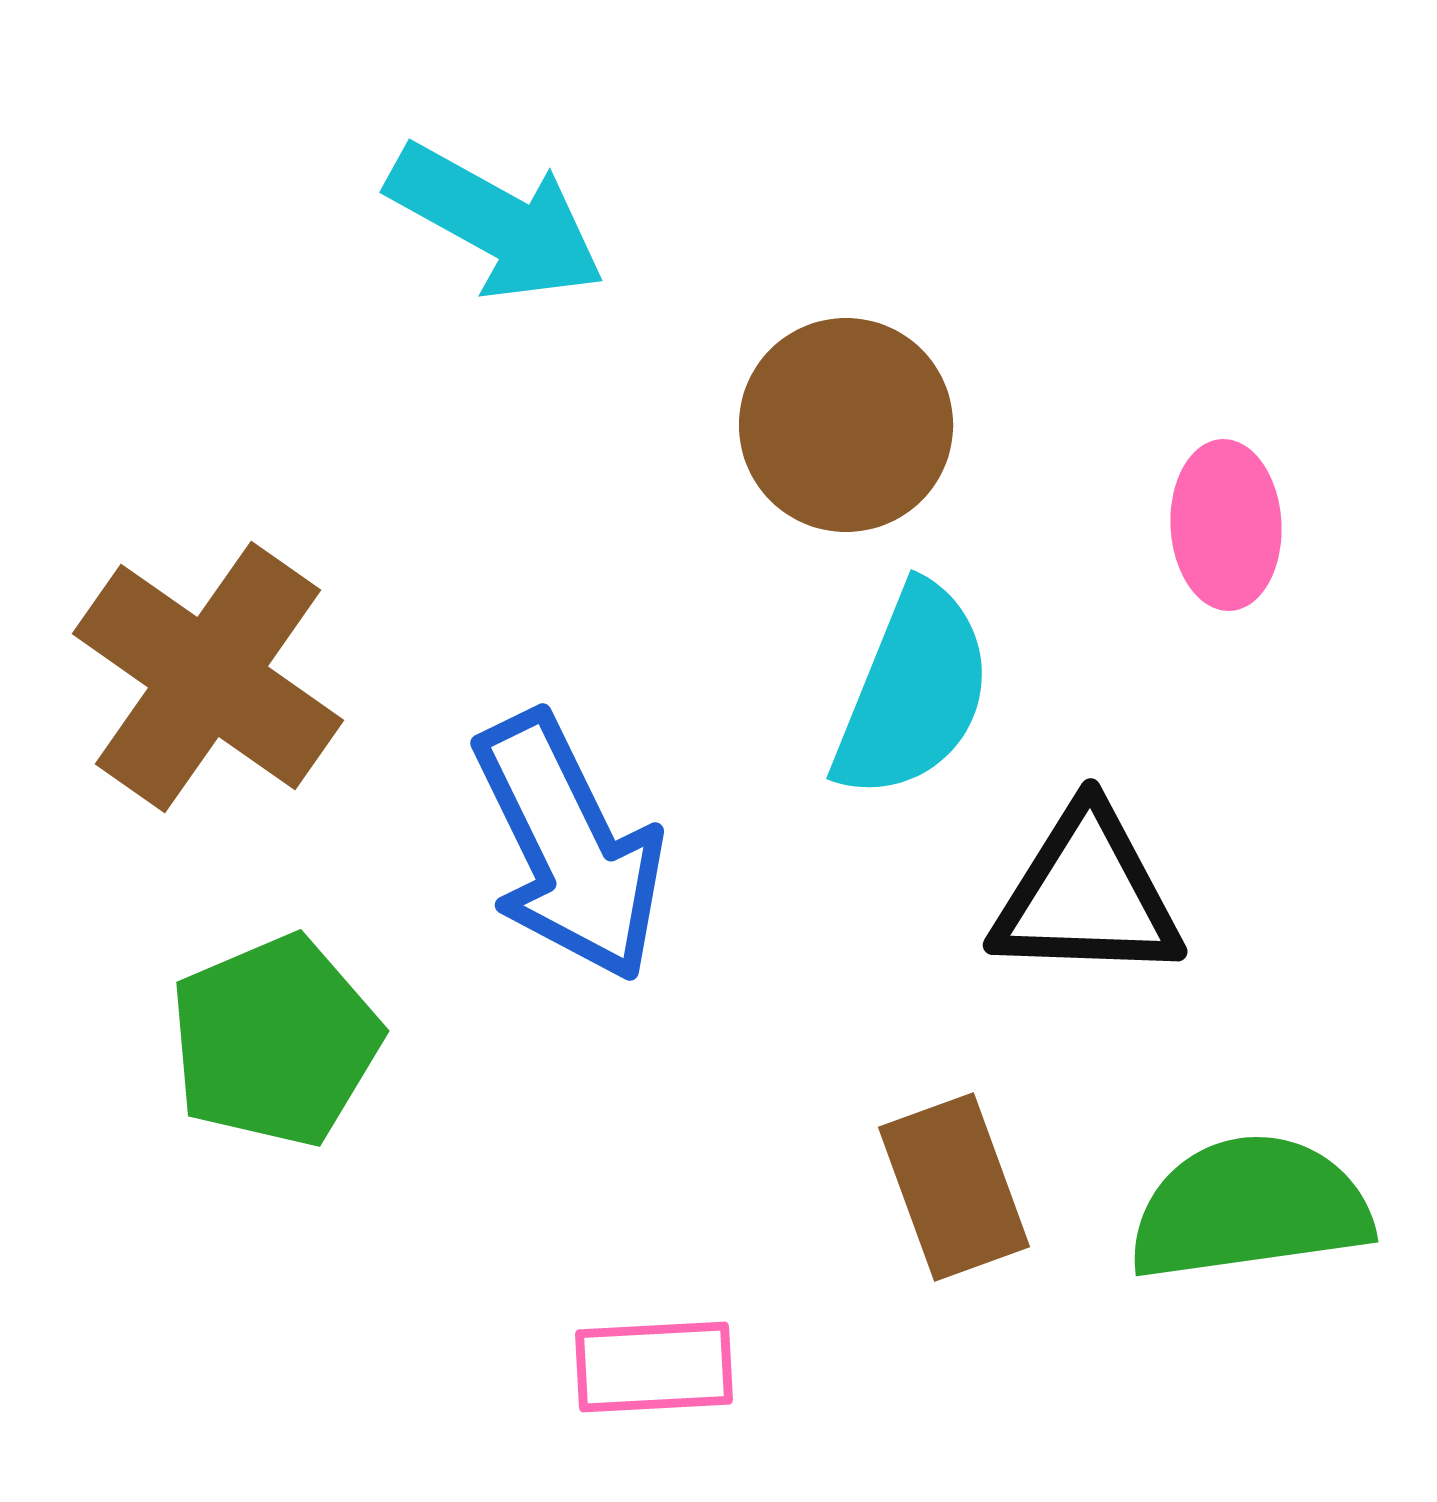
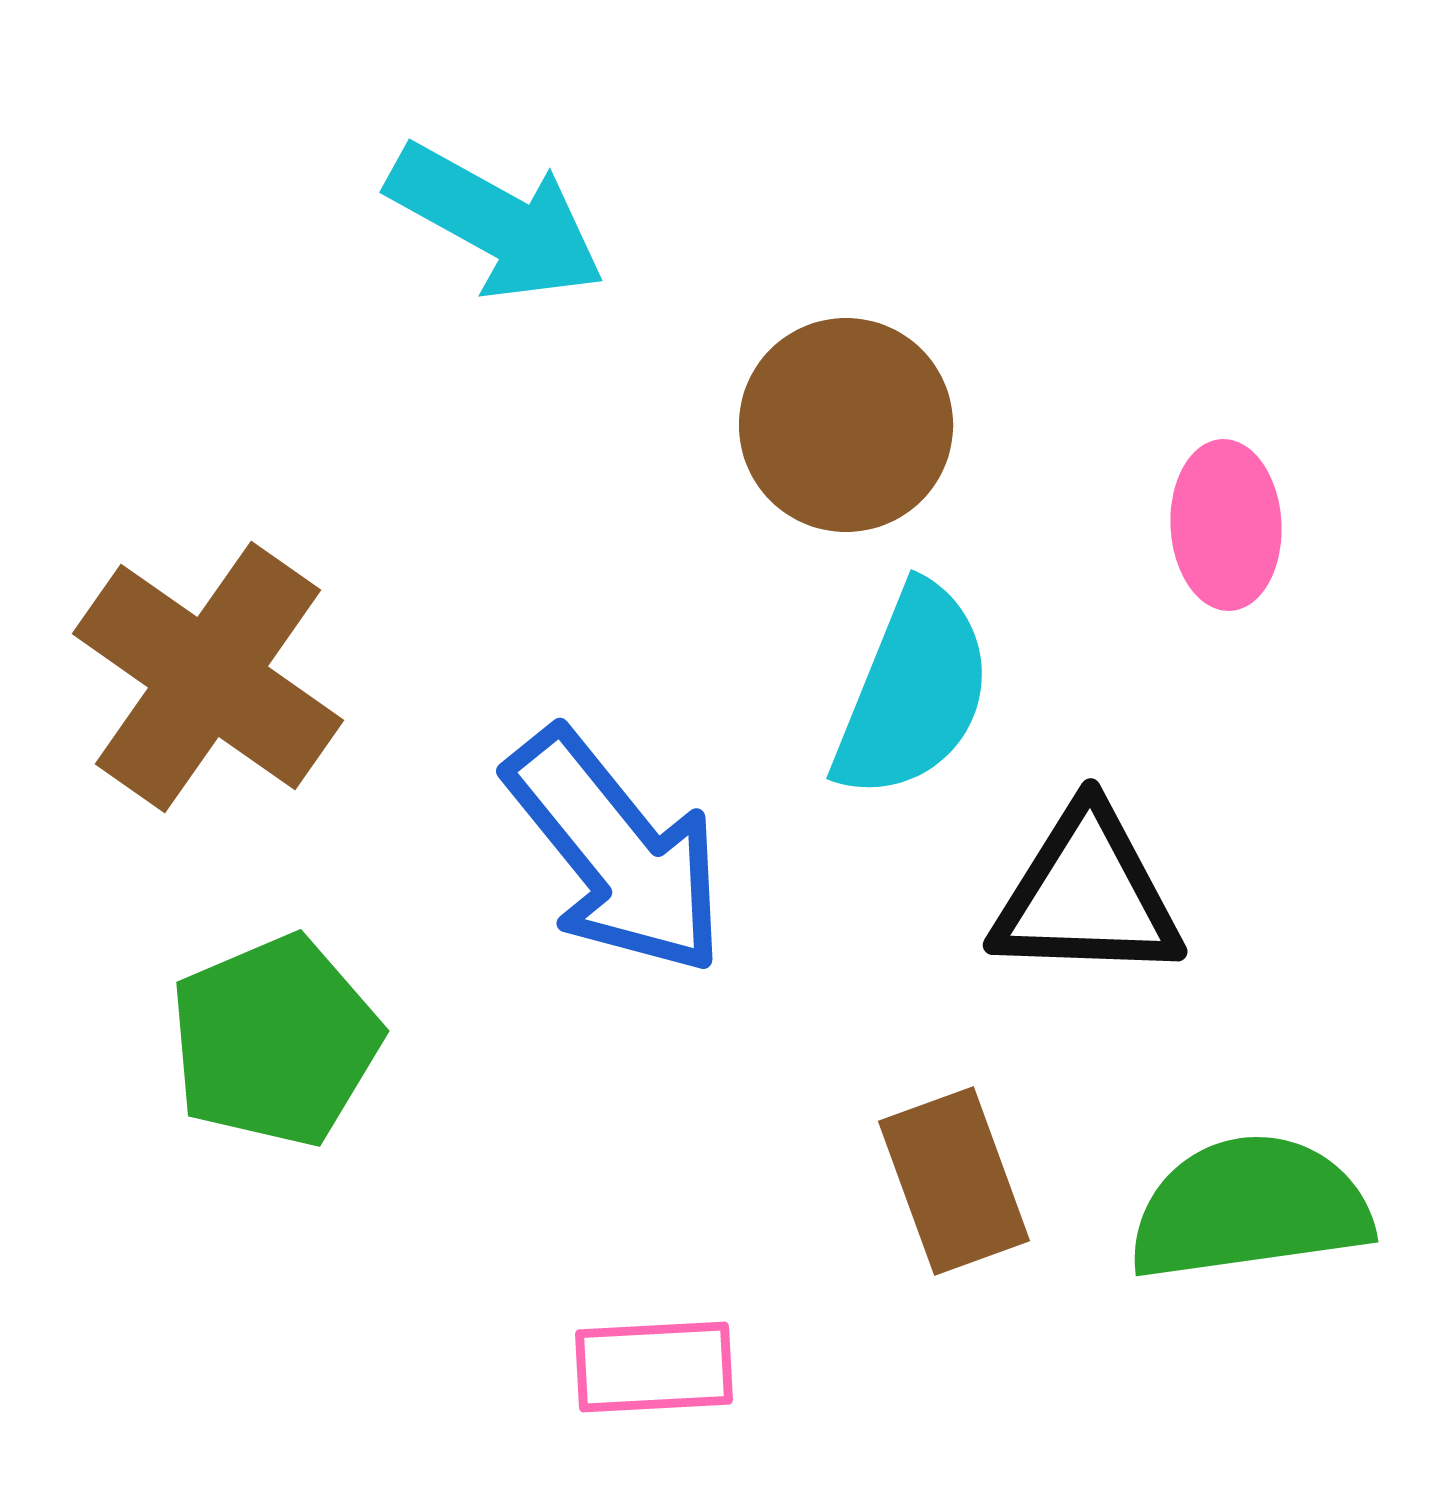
blue arrow: moved 47 px right, 5 px down; rotated 13 degrees counterclockwise
brown rectangle: moved 6 px up
